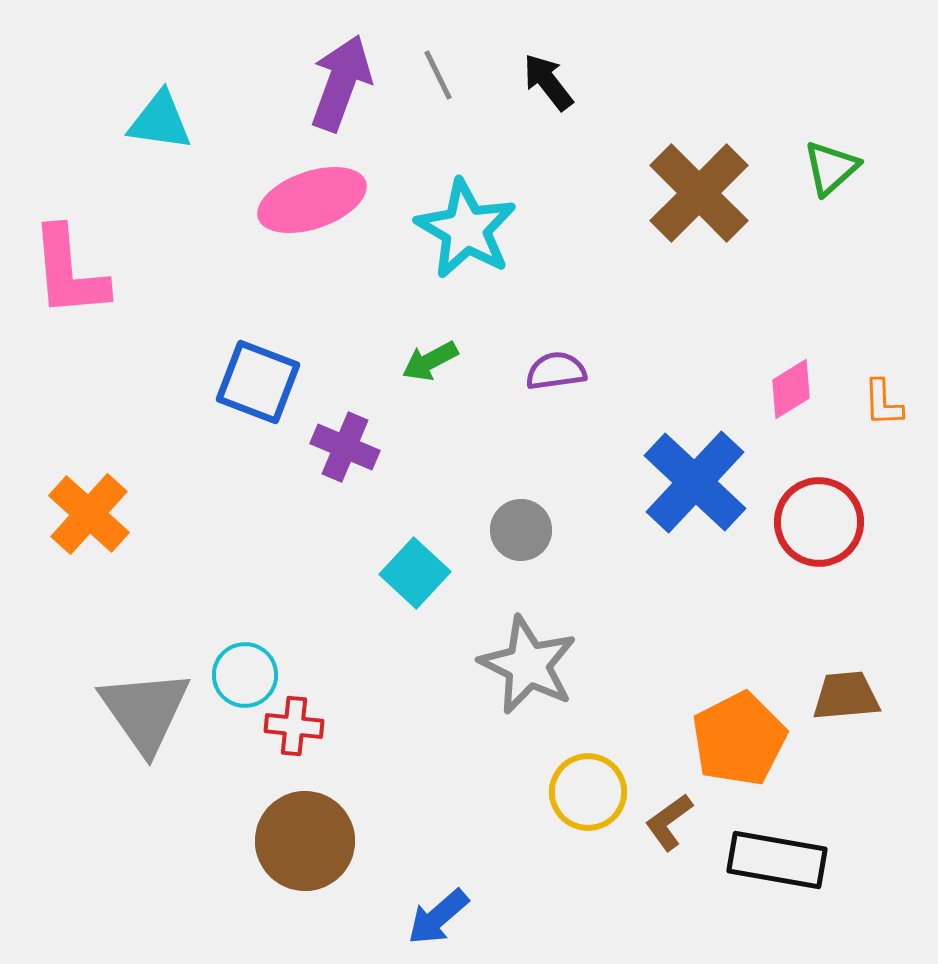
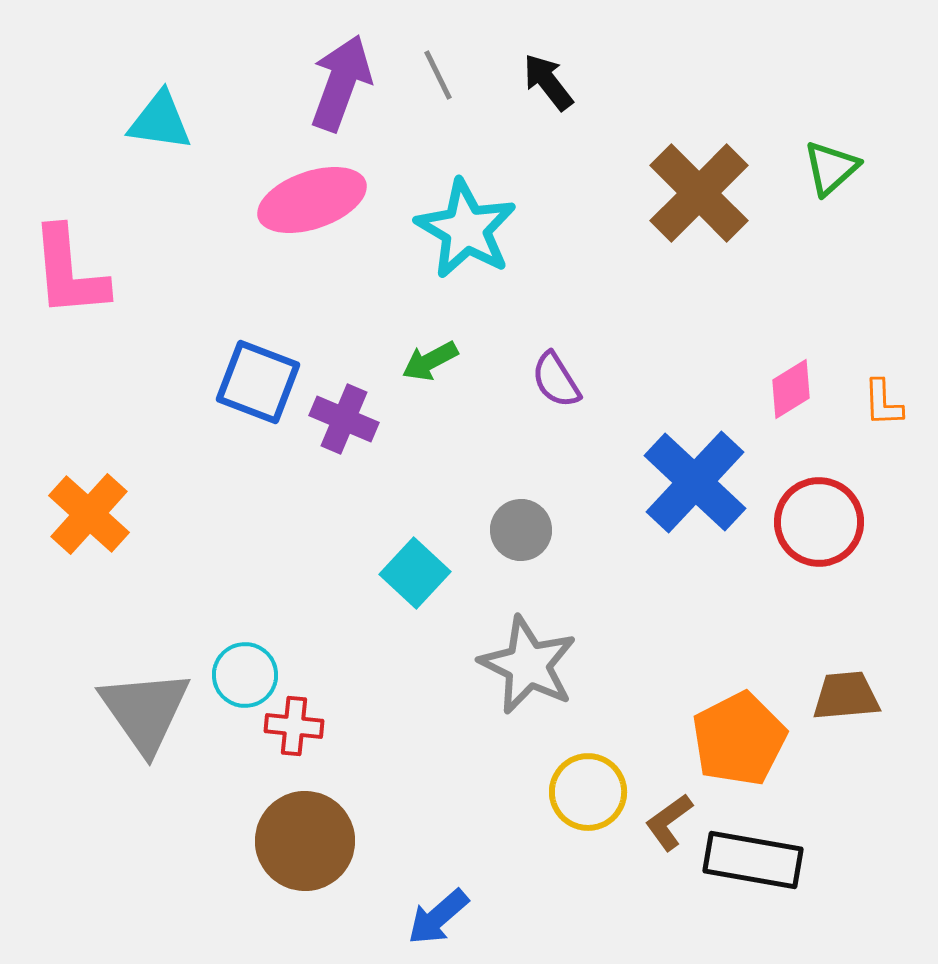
purple semicircle: moved 9 px down; rotated 114 degrees counterclockwise
purple cross: moved 1 px left, 28 px up
black rectangle: moved 24 px left
